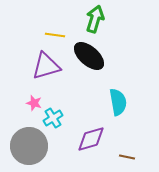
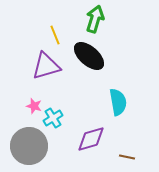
yellow line: rotated 60 degrees clockwise
pink star: moved 3 px down
